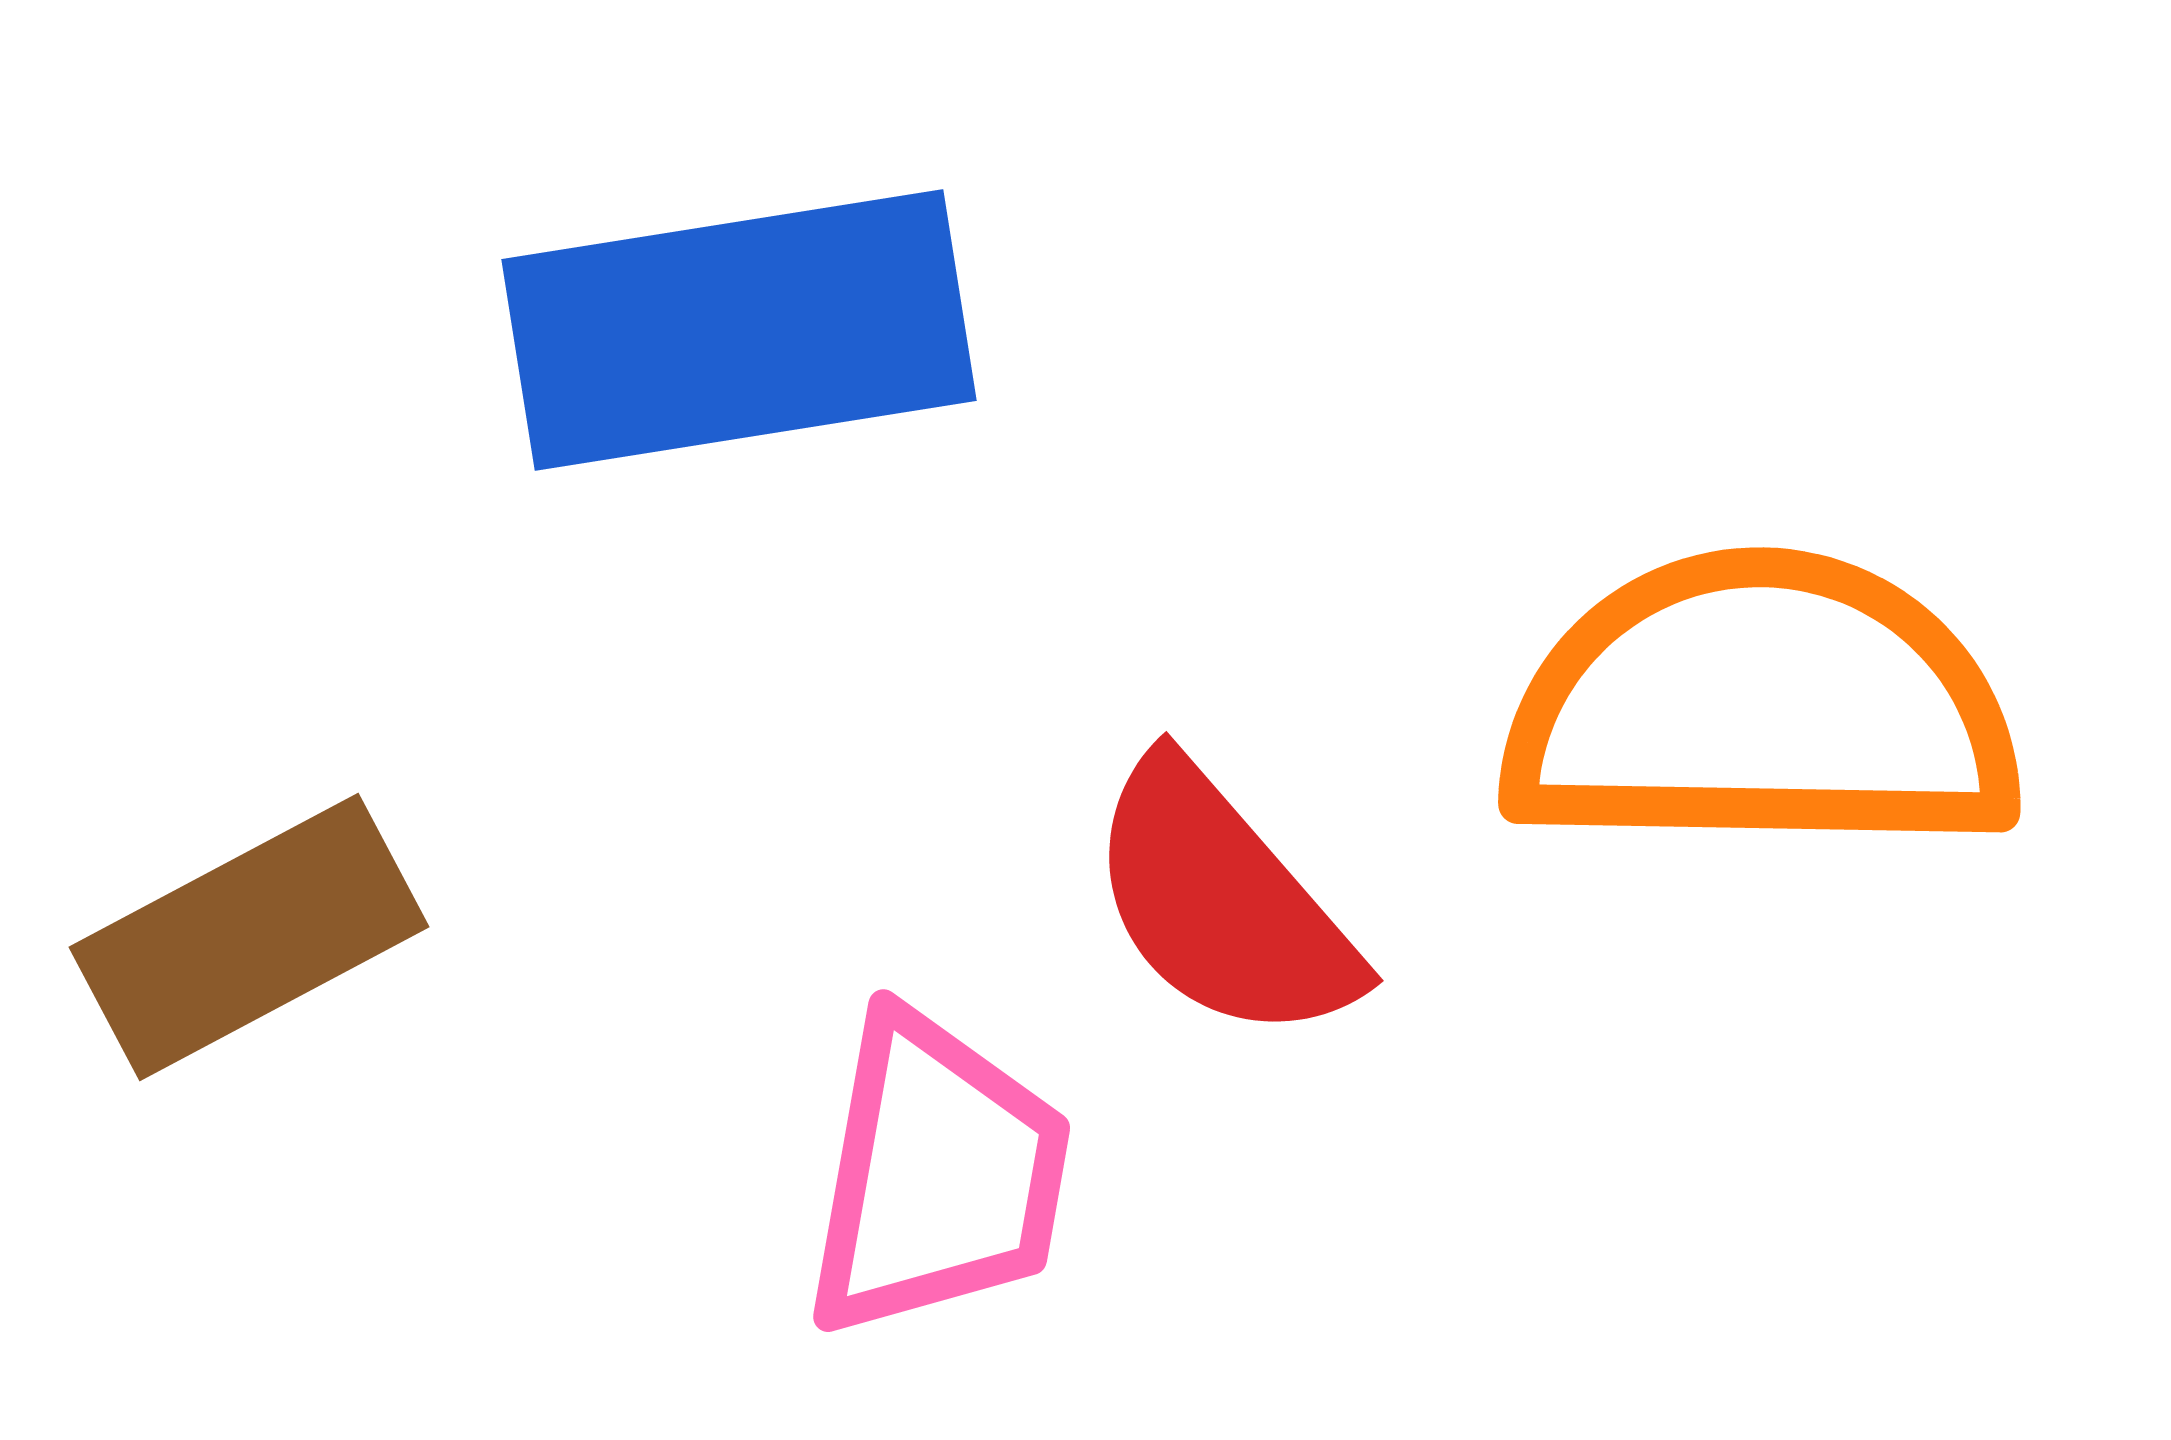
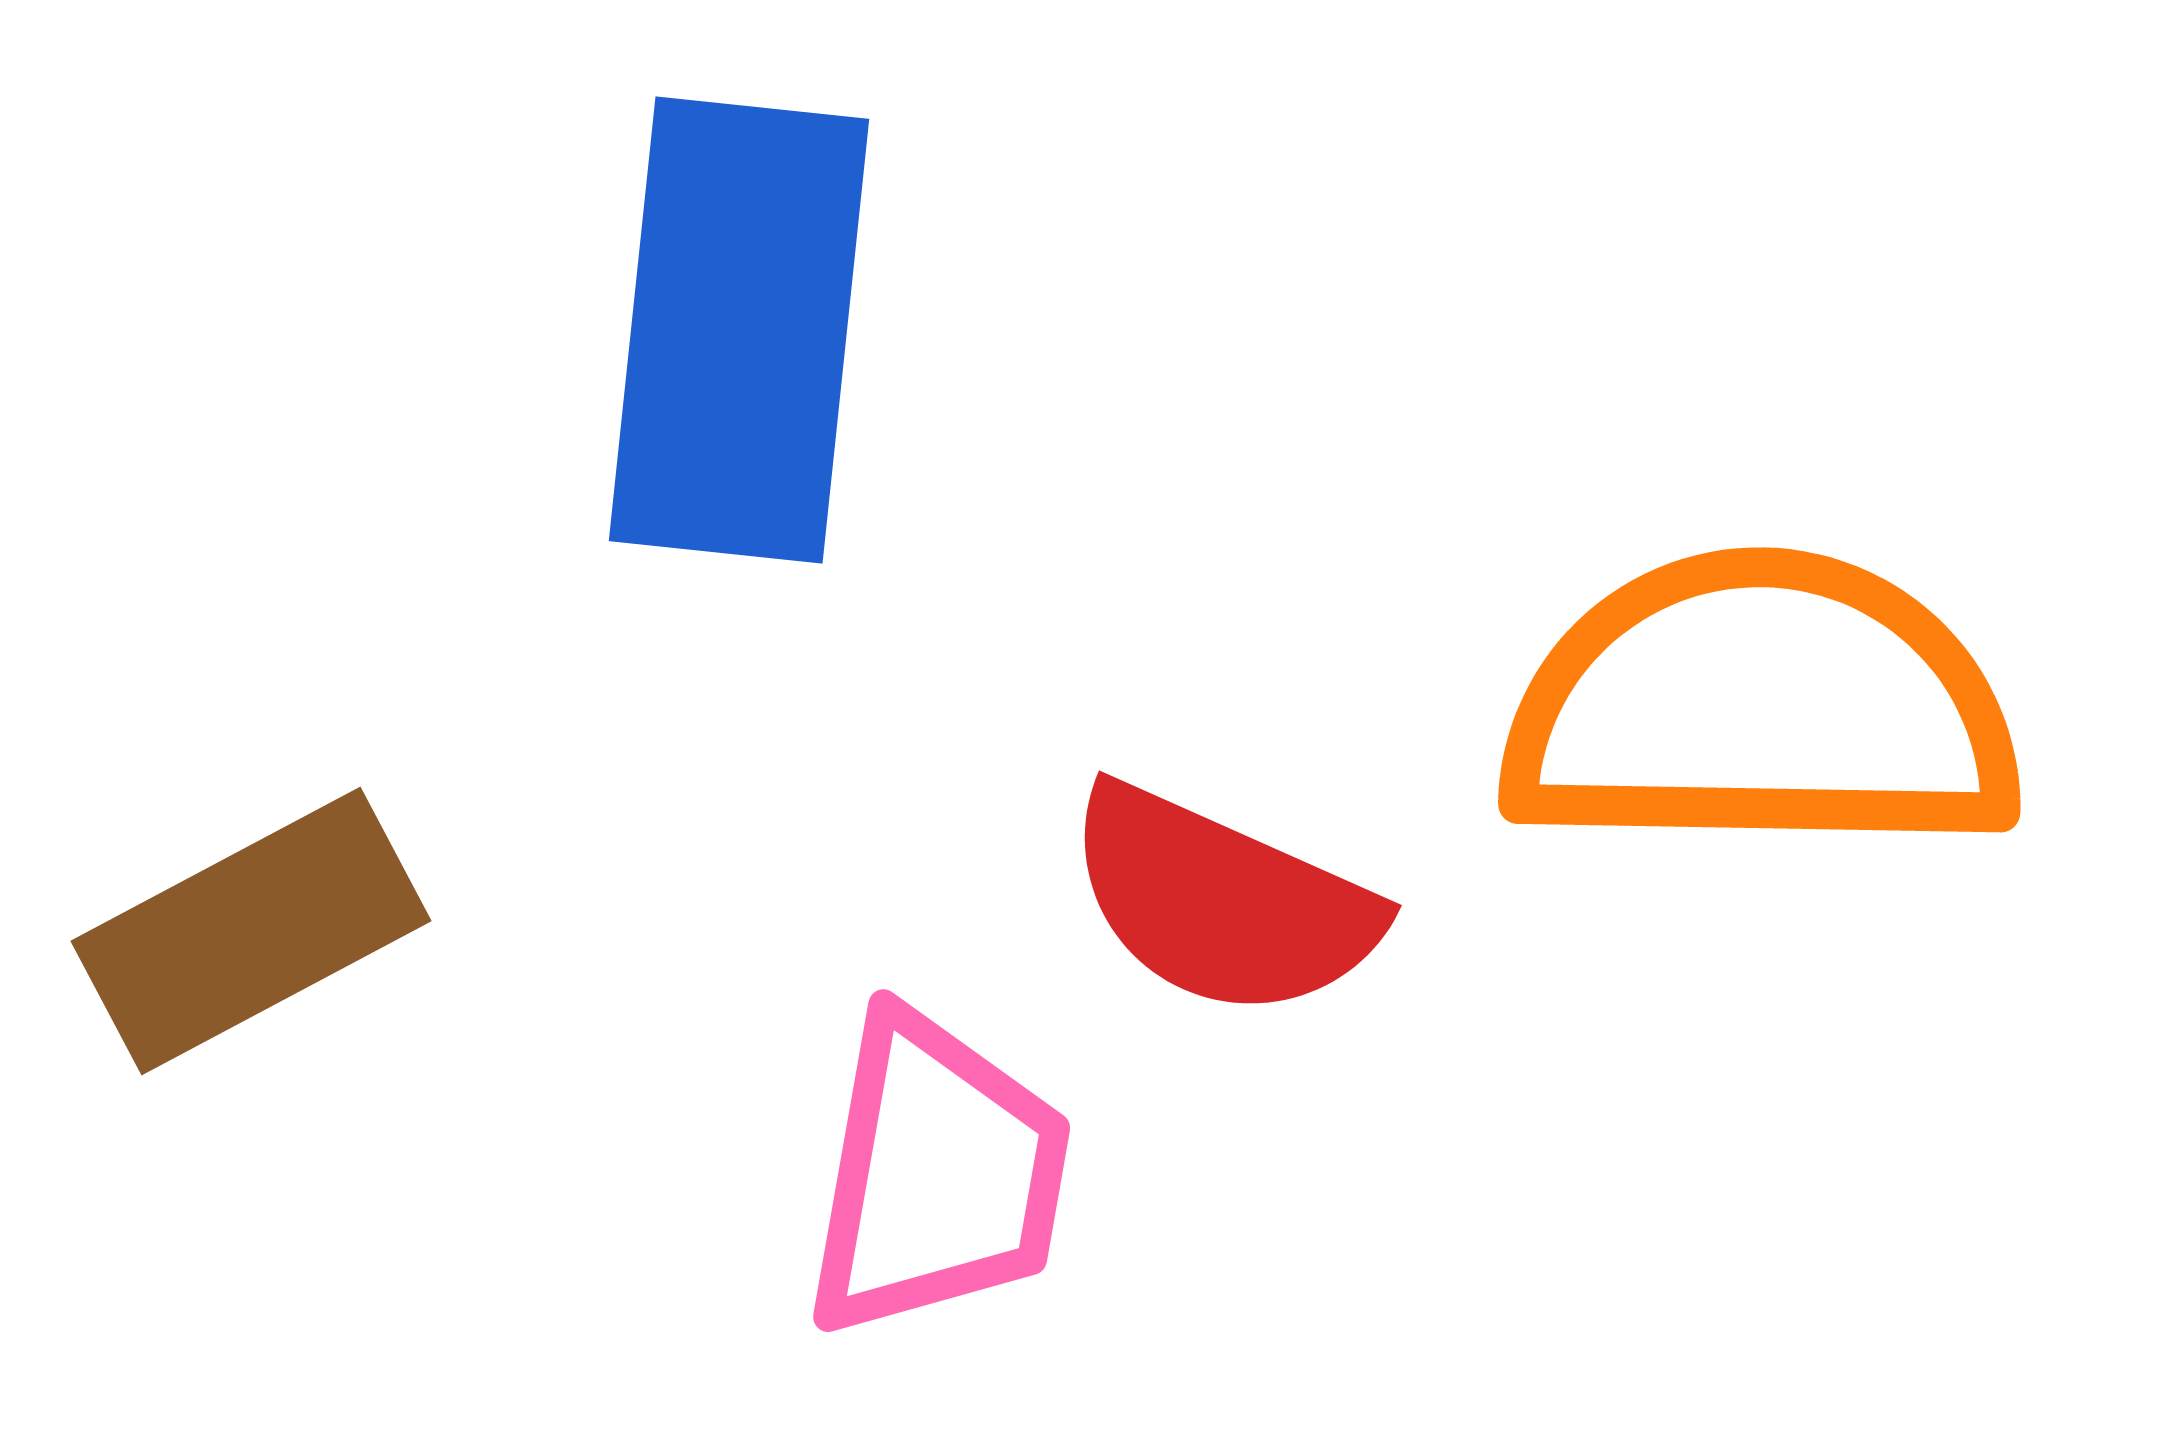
blue rectangle: rotated 75 degrees counterclockwise
red semicircle: rotated 25 degrees counterclockwise
brown rectangle: moved 2 px right, 6 px up
